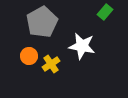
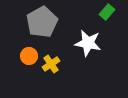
green rectangle: moved 2 px right
white star: moved 6 px right, 3 px up
